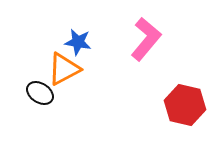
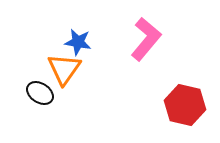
orange triangle: rotated 27 degrees counterclockwise
